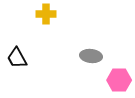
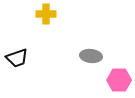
black trapezoid: rotated 80 degrees counterclockwise
